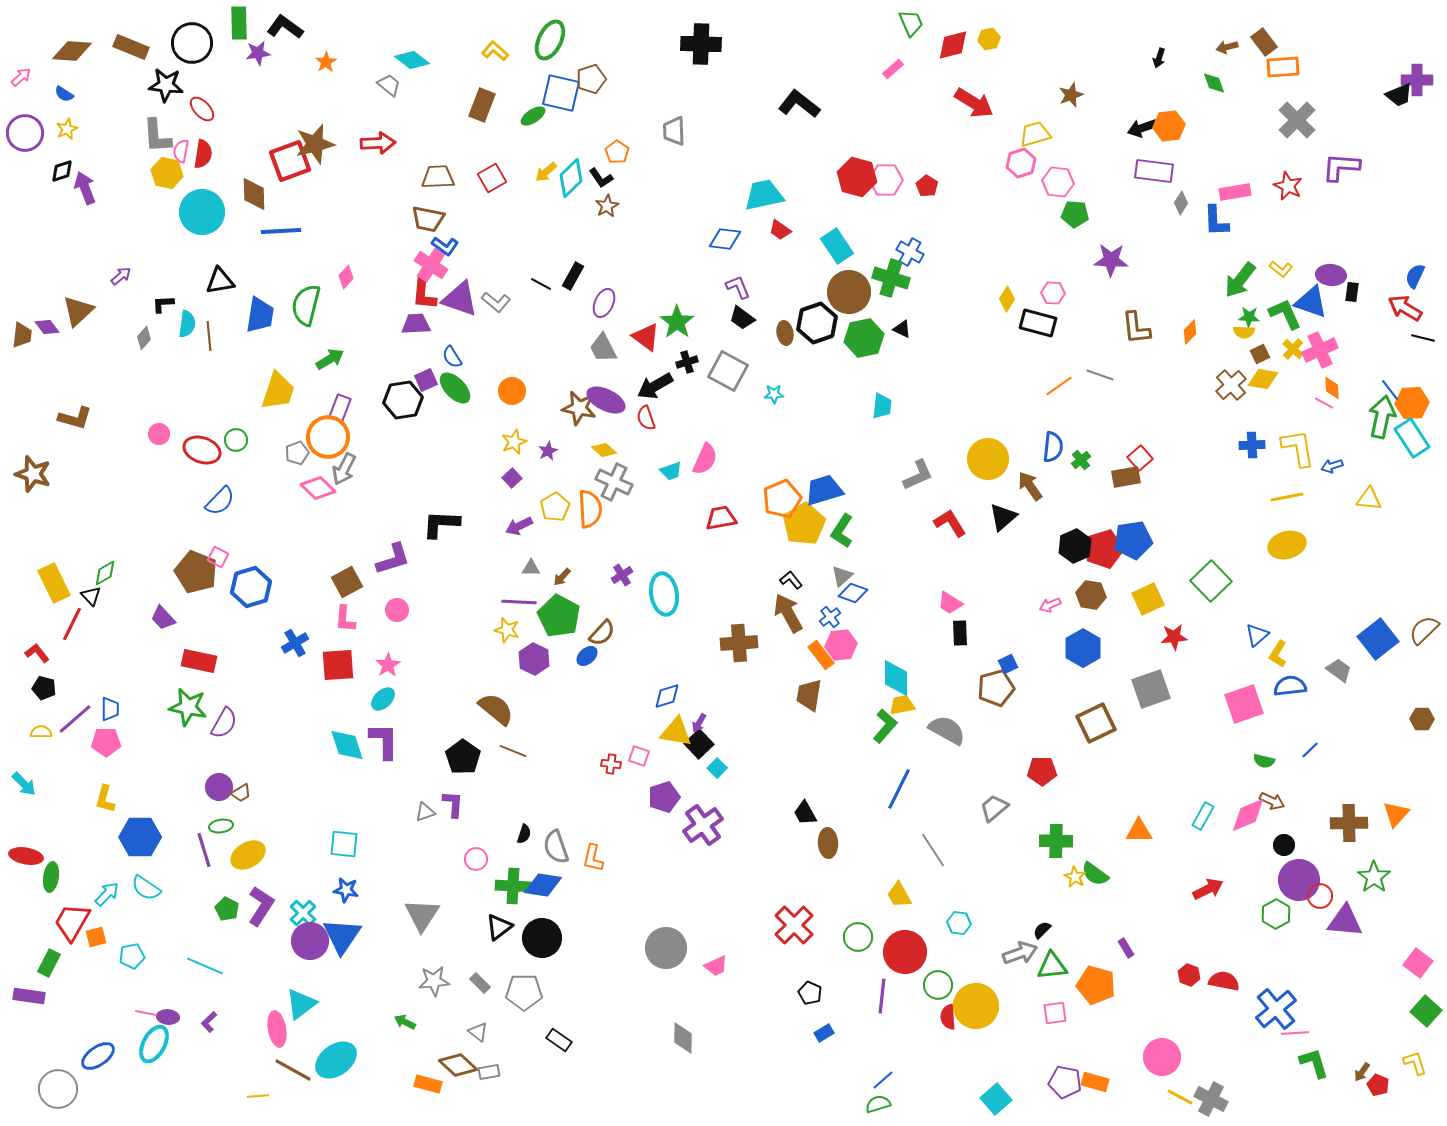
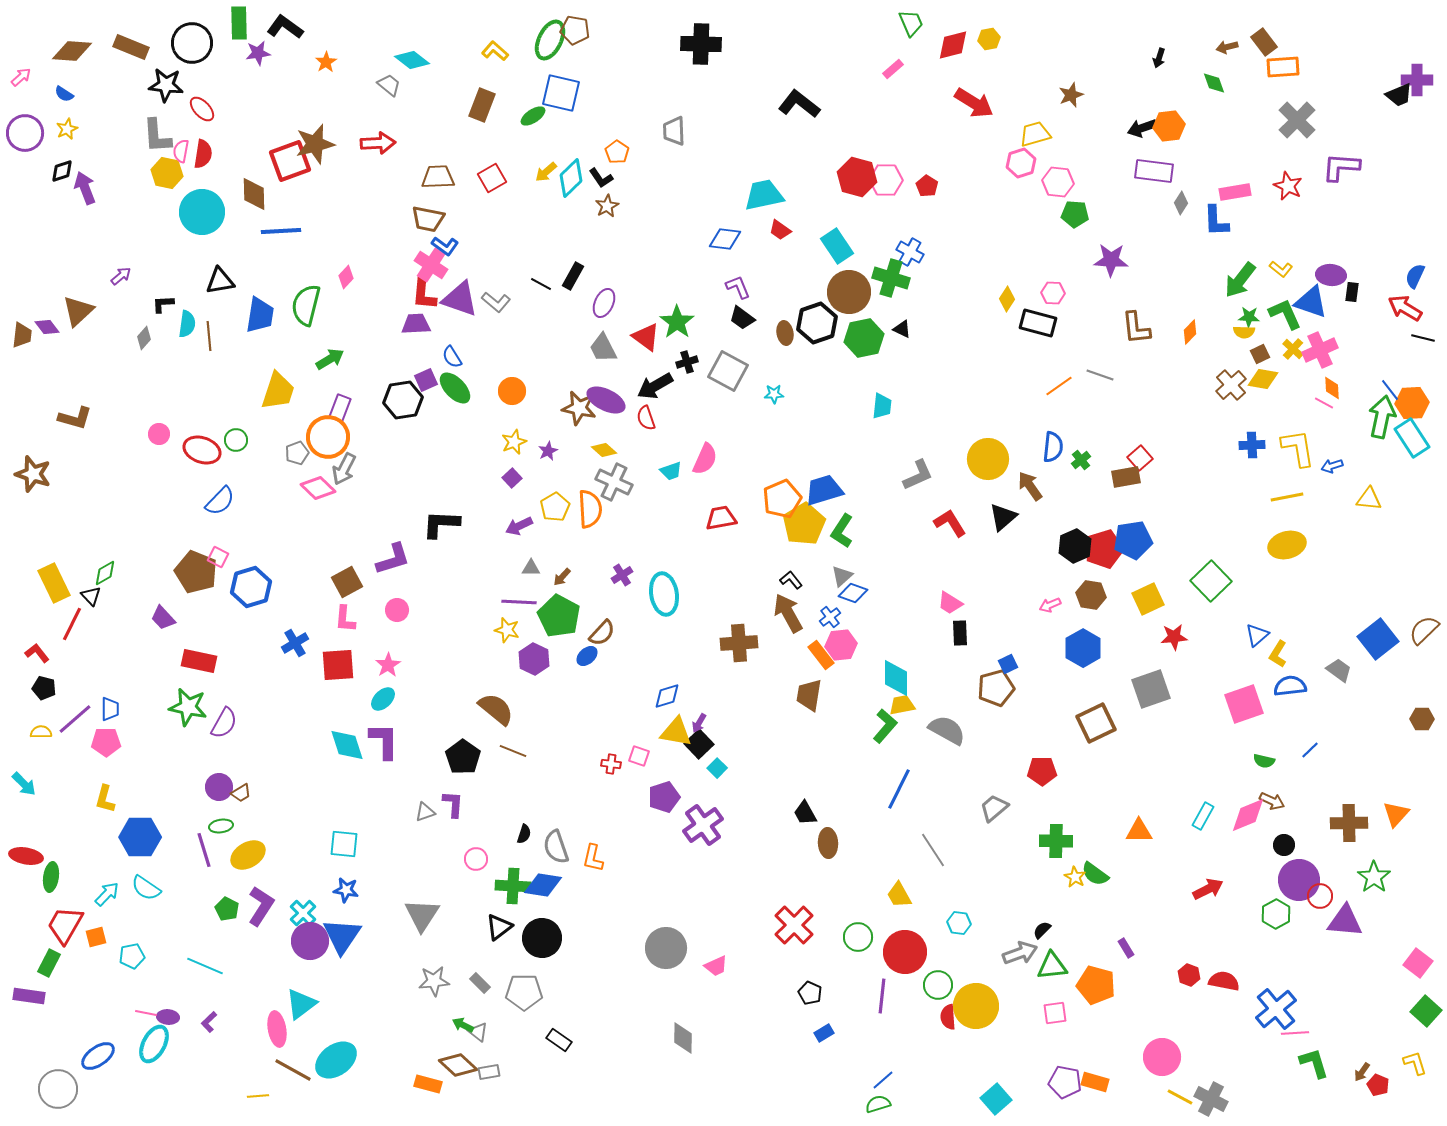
brown pentagon at (591, 79): moved 16 px left, 49 px up; rotated 28 degrees clockwise
red trapezoid at (72, 922): moved 7 px left, 3 px down
green arrow at (405, 1022): moved 58 px right, 3 px down
